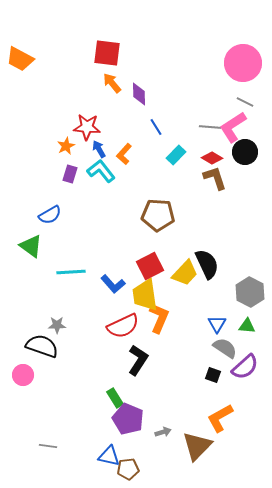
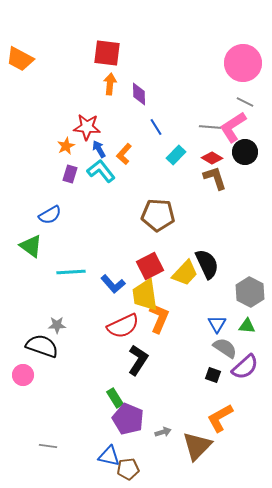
orange arrow at (112, 83): moved 2 px left, 1 px down; rotated 45 degrees clockwise
